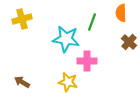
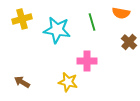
orange semicircle: rotated 78 degrees counterclockwise
green line: rotated 36 degrees counterclockwise
cyan star: moved 9 px left, 9 px up
